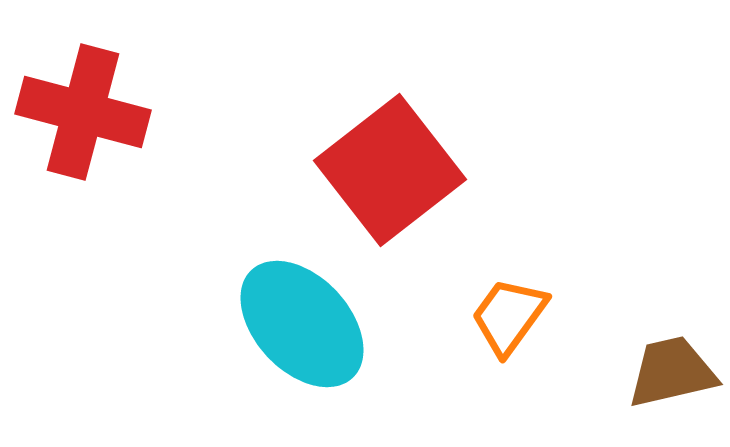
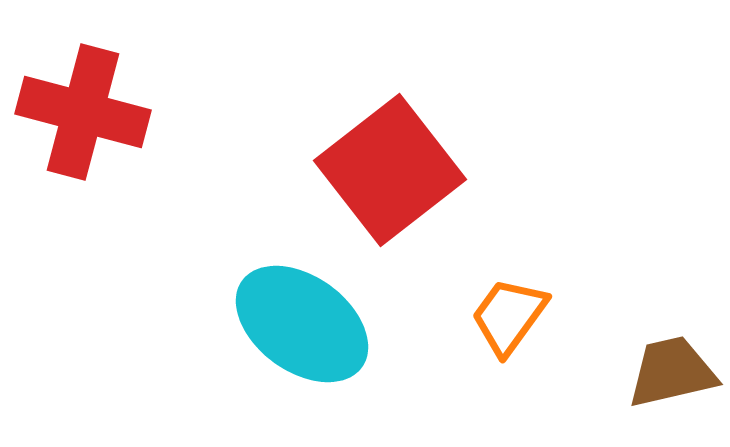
cyan ellipse: rotated 11 degrees counterclockwise
